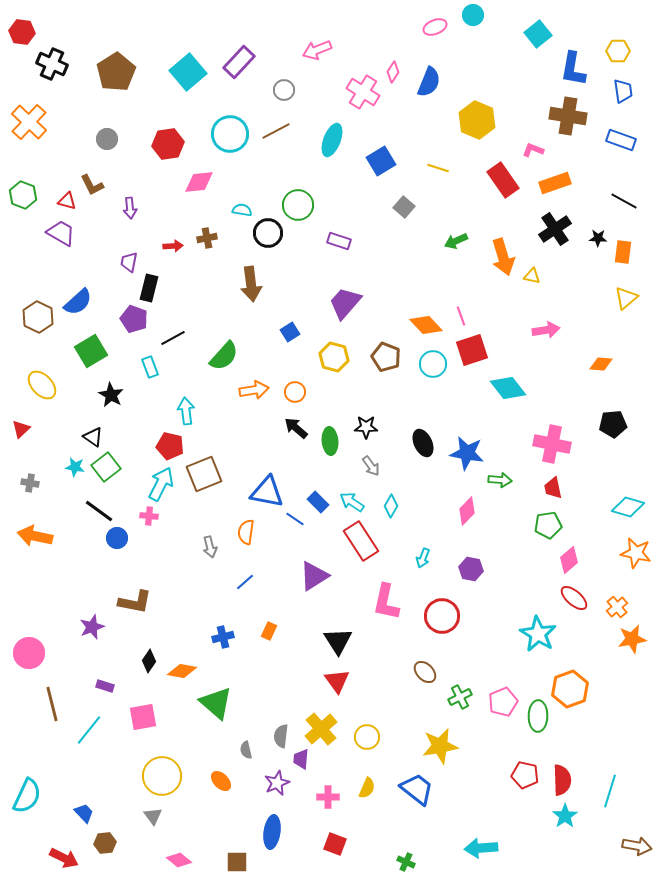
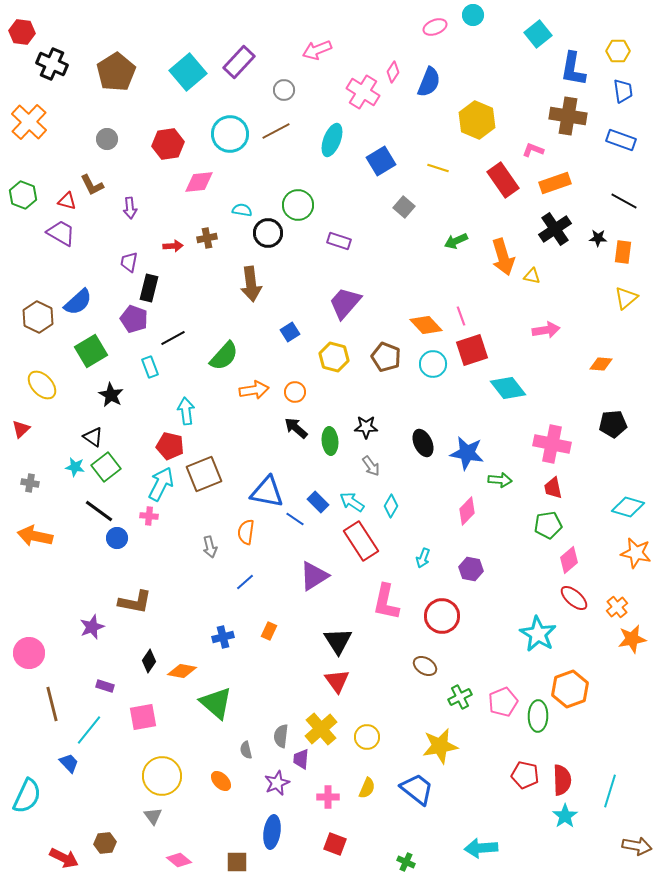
brown ellipse at (425, 672): moved 6 px up; rotated 15 degrees counterclockwise
blue trapezoid at (84, 813): moved 15 px left, 50 px up
